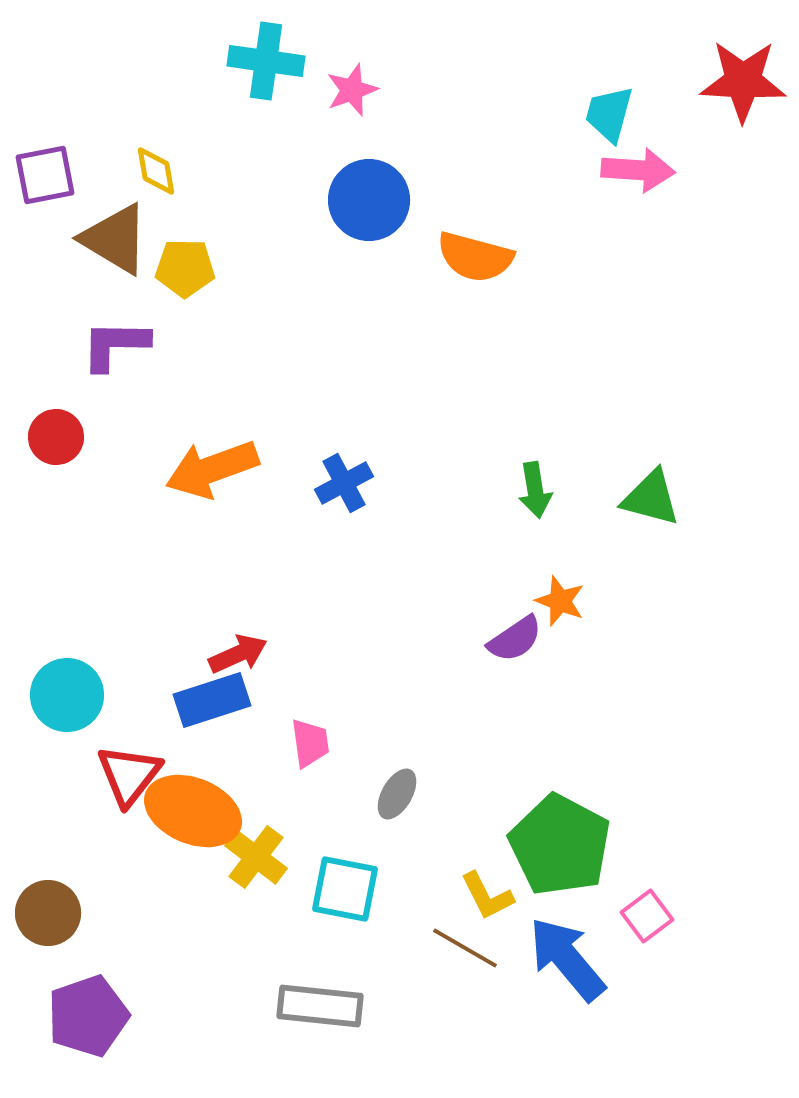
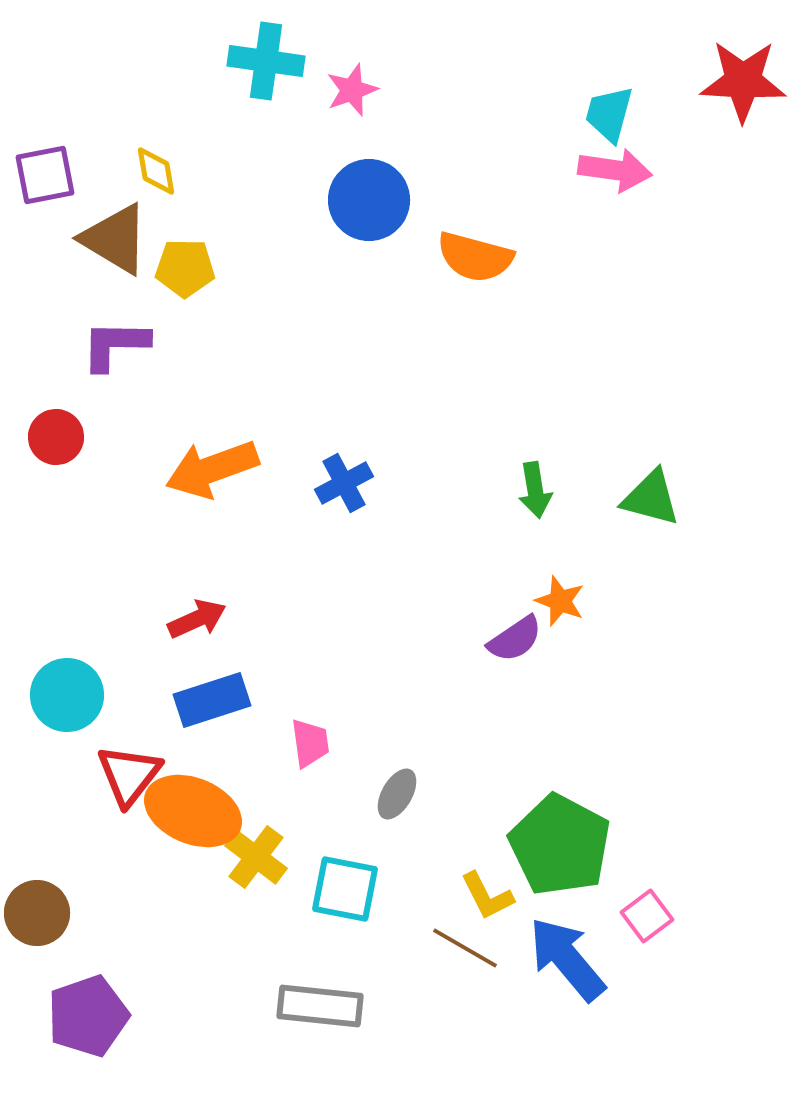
pink arrow: moved 23 px left; rotated 4 degrees clockwise
red arrow: moved 41 px left, 35 px up
brown circle: moved 11 px left
